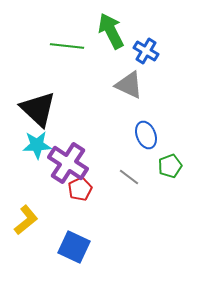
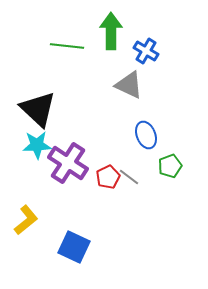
green arrow: rotated 27 degrees clockwise
red pentagon: moved 28 px right, 12 px up
